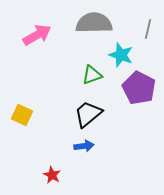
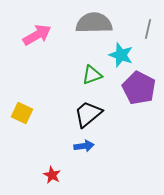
yellow square: moved 2 px up
